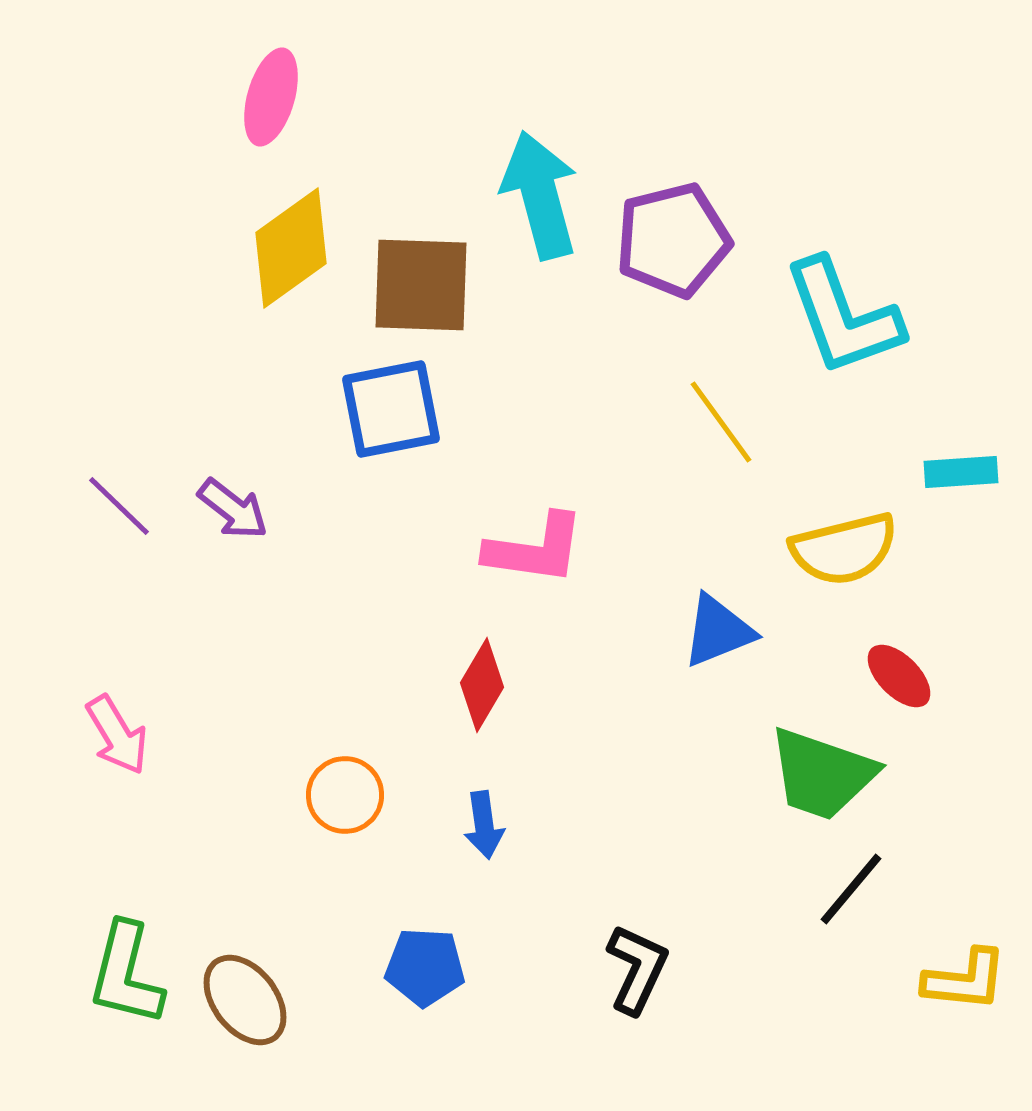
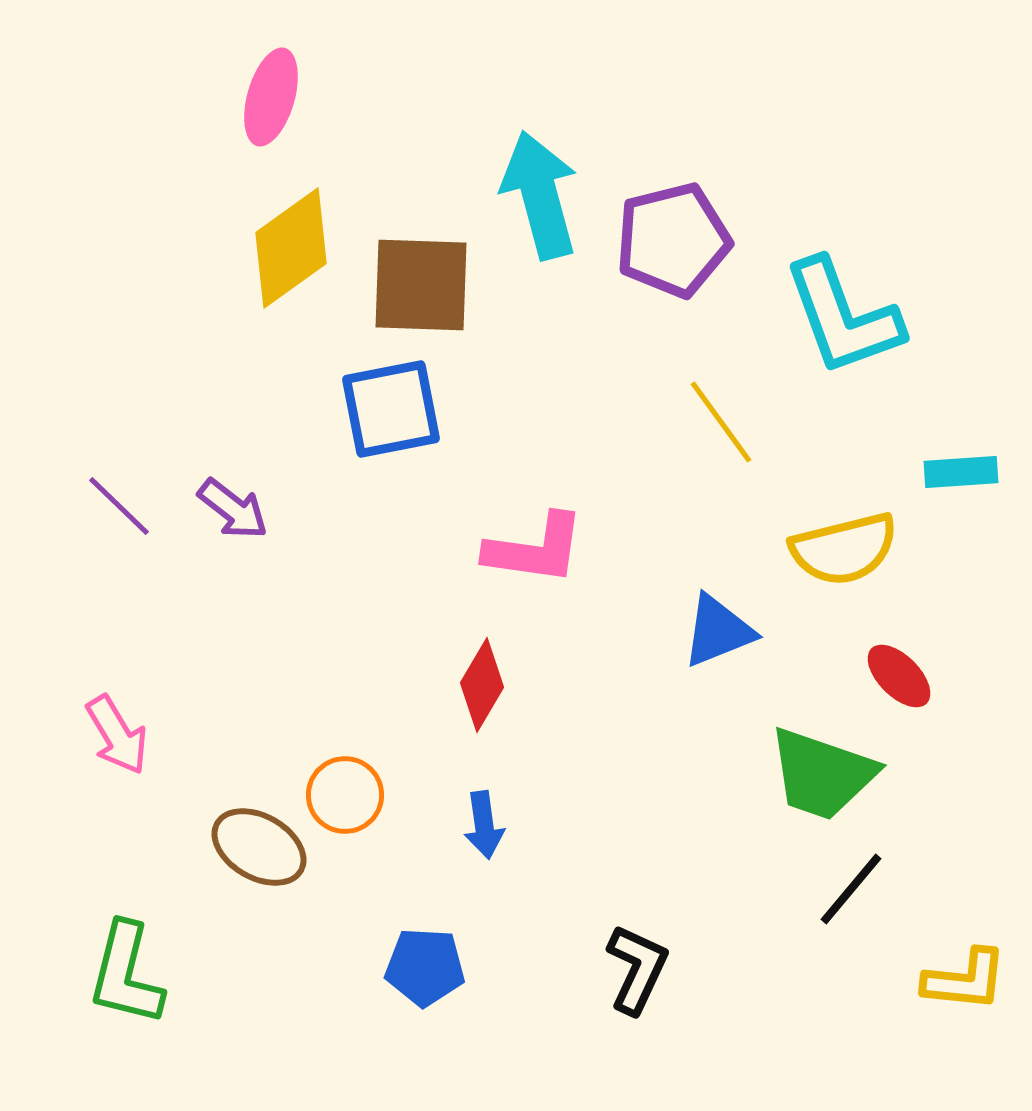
brown ellipse: moved 14 px right, 153 px up; rotated 22 degrees counterclockwise
